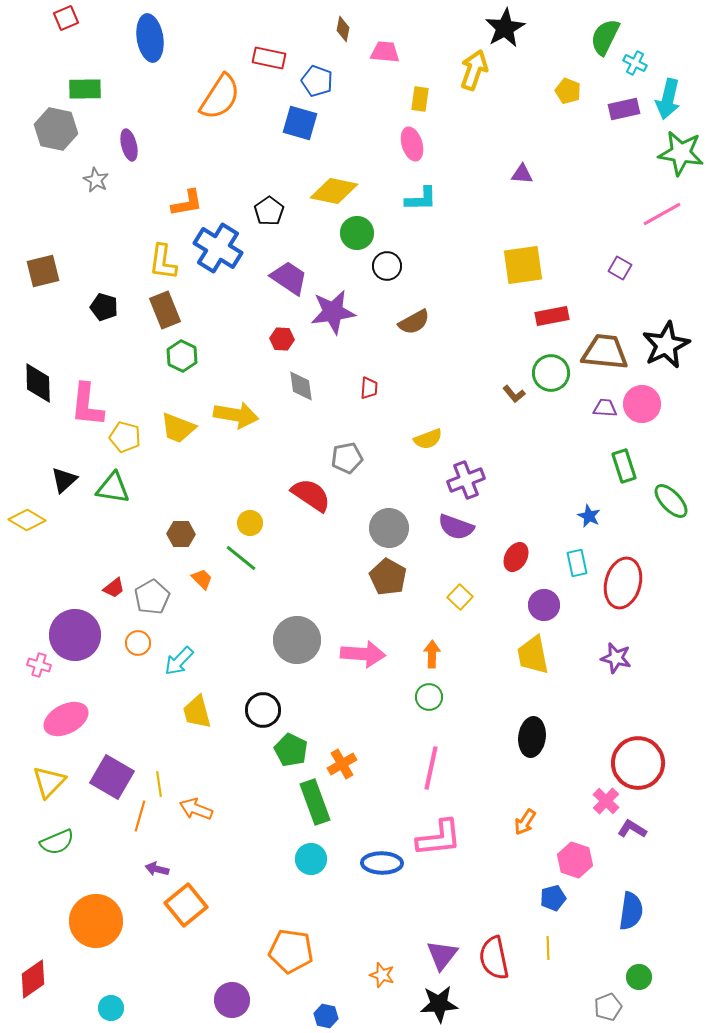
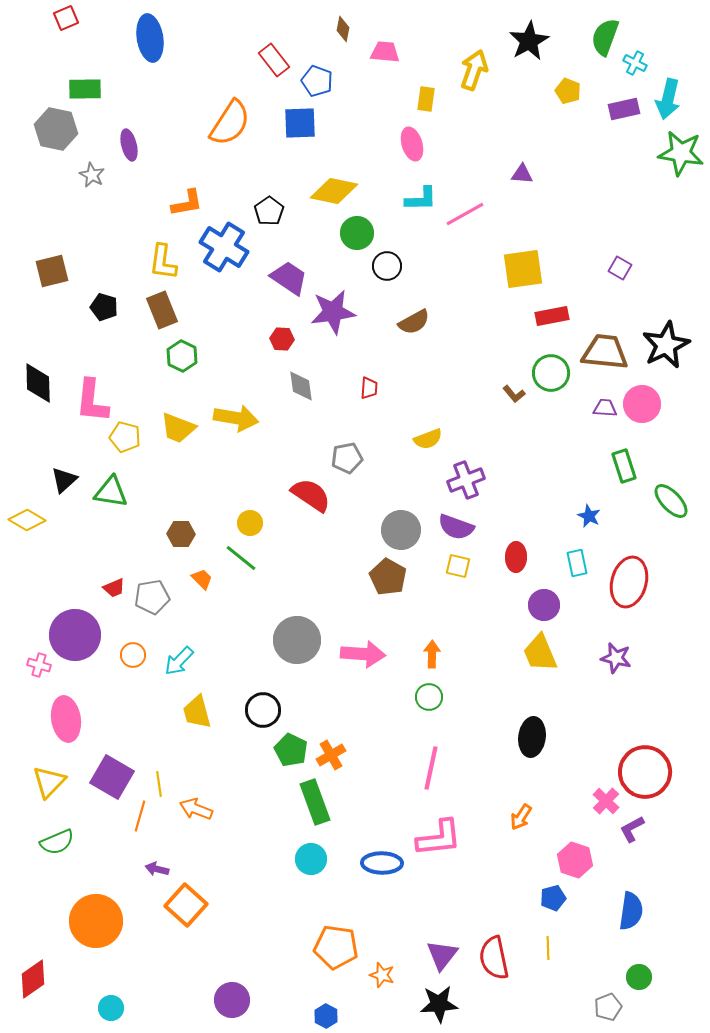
black star at (505, 28): moved 24 px right, 13 px down
green semicircle at (605, 37): rotated 6 degrees counterclockwise
red rectangle at (269, 58): moved 5 px right, 2 px down; rotated 40 degrees clockwise
orange semicircle at (220, 97): moved 10 px right, 26 px down
yellow rectangle at (420, 99): moved 6 px right
blue square at (300, 123): rotated 18 degrees counterclockwise
gray star at (96, 180): moved 4 px left, 5 px up
pink line at (662, 214): moved 197 px left
blue cross at (218, 248): moved 6 px right, 1 px up
yellow square at (523, 265): moved 4 px down
brown square at (43, 271): moved 9 px right
brown rectangle at (165, 310): moved 3 px left
pink L-shape at (87, 405): moved 5 px right, 4 px up
yellow arrow at (236, 415): moved 3 px down
green triangle at (113, 488): moved 2 px left, 4 px down
gray circle at (389, 528): moved 12 px right, 2 px down
red ellipse at (516, 557): rotated 28 degrees counterclockwise
red ellipse at (623, 583): moved 6 px right, 1 px up
red trapezoid at (114, 588): rotated 15 degrees clockwise
gray pentagon at (152, 597): rotated 20 degrees clockwise
yellow square at (460, 597): moved 2 px left, 31 px up; rotated 30 degrees counterclockwise
orange circle at (138, 643): moved 5 px left, 12 px down
yellow trapezoid at (533, 655): moved 7 px right, 2 px up; rotated 12 degrees counterclockwise
pink ellipse at (66, 719): rotated 72 degrees counterclockwise
red circle at (638, 763): moved 7 px right, 9 px down
orange cross at (342, 764): moved 11 px left, 9 px up
orange arrow at (525, 822): moved 4 px left, 5 px up
purple L-shape at (632, 829): rotated 60 degrees counterclockwise
orange square at (186, 905): rotated 9 degrees counterclockwise
orange pentagon at (291, 951): moved 45 px right, 4 px up
blue hexagon at (326, 1016): rotated 15 degrees clockwise
